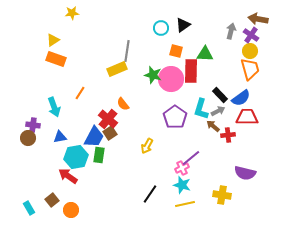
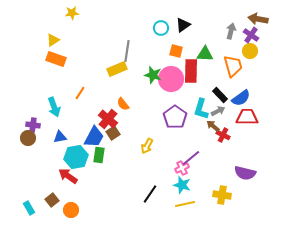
orange trapezoid at (250, 69): moved 17 px left, 3 px up
brown square at (110, 133): moved 3 px right
red cross at (228, 135): moved 5 px left; rotated 32 degrees clockwise
